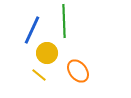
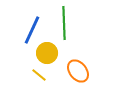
green line: moved 2 px down
